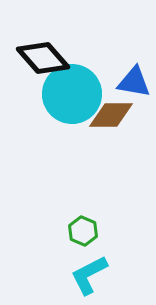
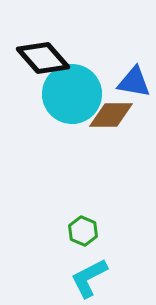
cyan L-shape: moved 3 px down
